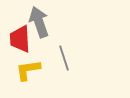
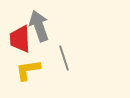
gray arrow: moved 4 px down
